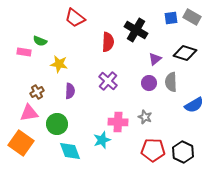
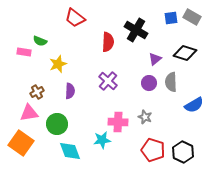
yellow star: moved 1 px left; rotated 30 degrees counterclockwise
cyan star: rotated 12 degrees clockwise
red pentagon: rotated 15 degrees clockwise
